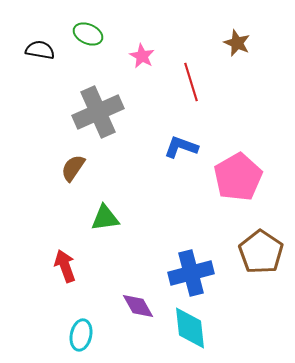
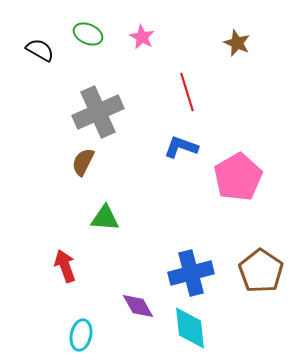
black semicircle: rotated 20 degrees clockwise
pink star: moved 19 px up
red line: moved 4 px left, 10 px down
brown semicircle: moved 10 px right, 6 px up; rotated 8 degrees counterclockwise
green triangle: rotated 12 degrees clockwise
brown pentagon: moved 19 px down
